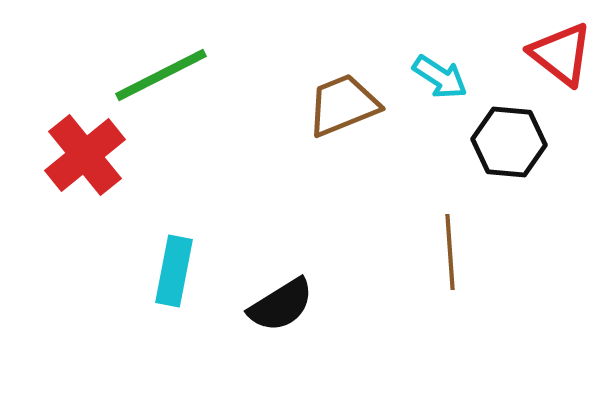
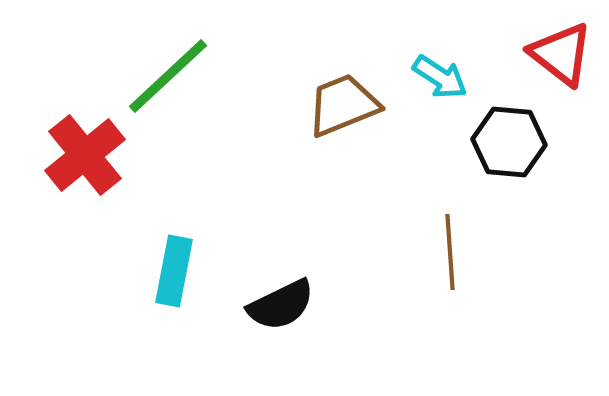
green line: moved 7 px right, 1 px down; rotated 16 degrees counterclockwise
black semicircle: rotated 6 degrees clockwise
